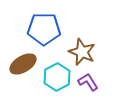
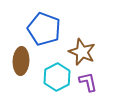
blue pentagon: rotated 20 degrees clockwise
brown ellipse: moved 2 px left, 3 px up; rotated 56 degrees counterclockwise
purple L-shape: rotated 20 degrees clockwise
